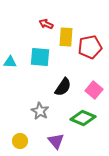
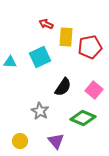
cyan square: rotated 30 degrees counterclockwise
